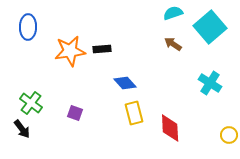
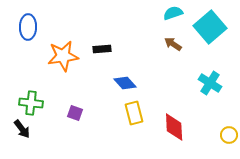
orange star: moved 7 px left, 5 px down
green cross: rotated 30 degrees counterclockwise
red diamond: moved 4 px right, 1 px up
